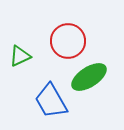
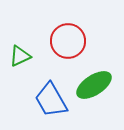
green ellipse: moved 5 px right, 8 px down
blue trapezoid: moved 1 px up
